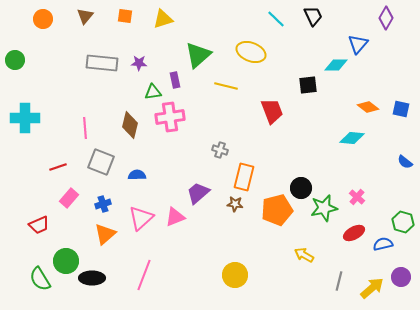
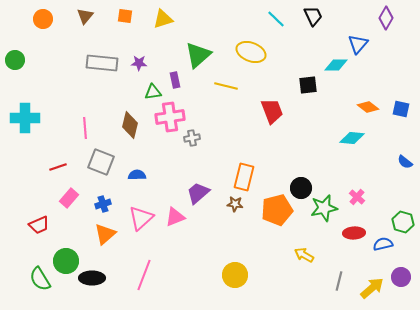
gray cross at (220, 150): moved 28 px left, 12 px up; rotated 28 degrees counterclockwise
red ellipse at (354, 233): rotated 25 degrees clockwise
